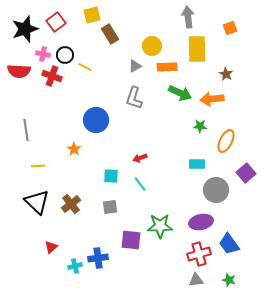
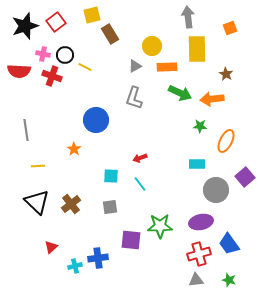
black star at (25, 29): moved 3 px up
purple square at (246, 173): moved 1 px left, 4 px down
